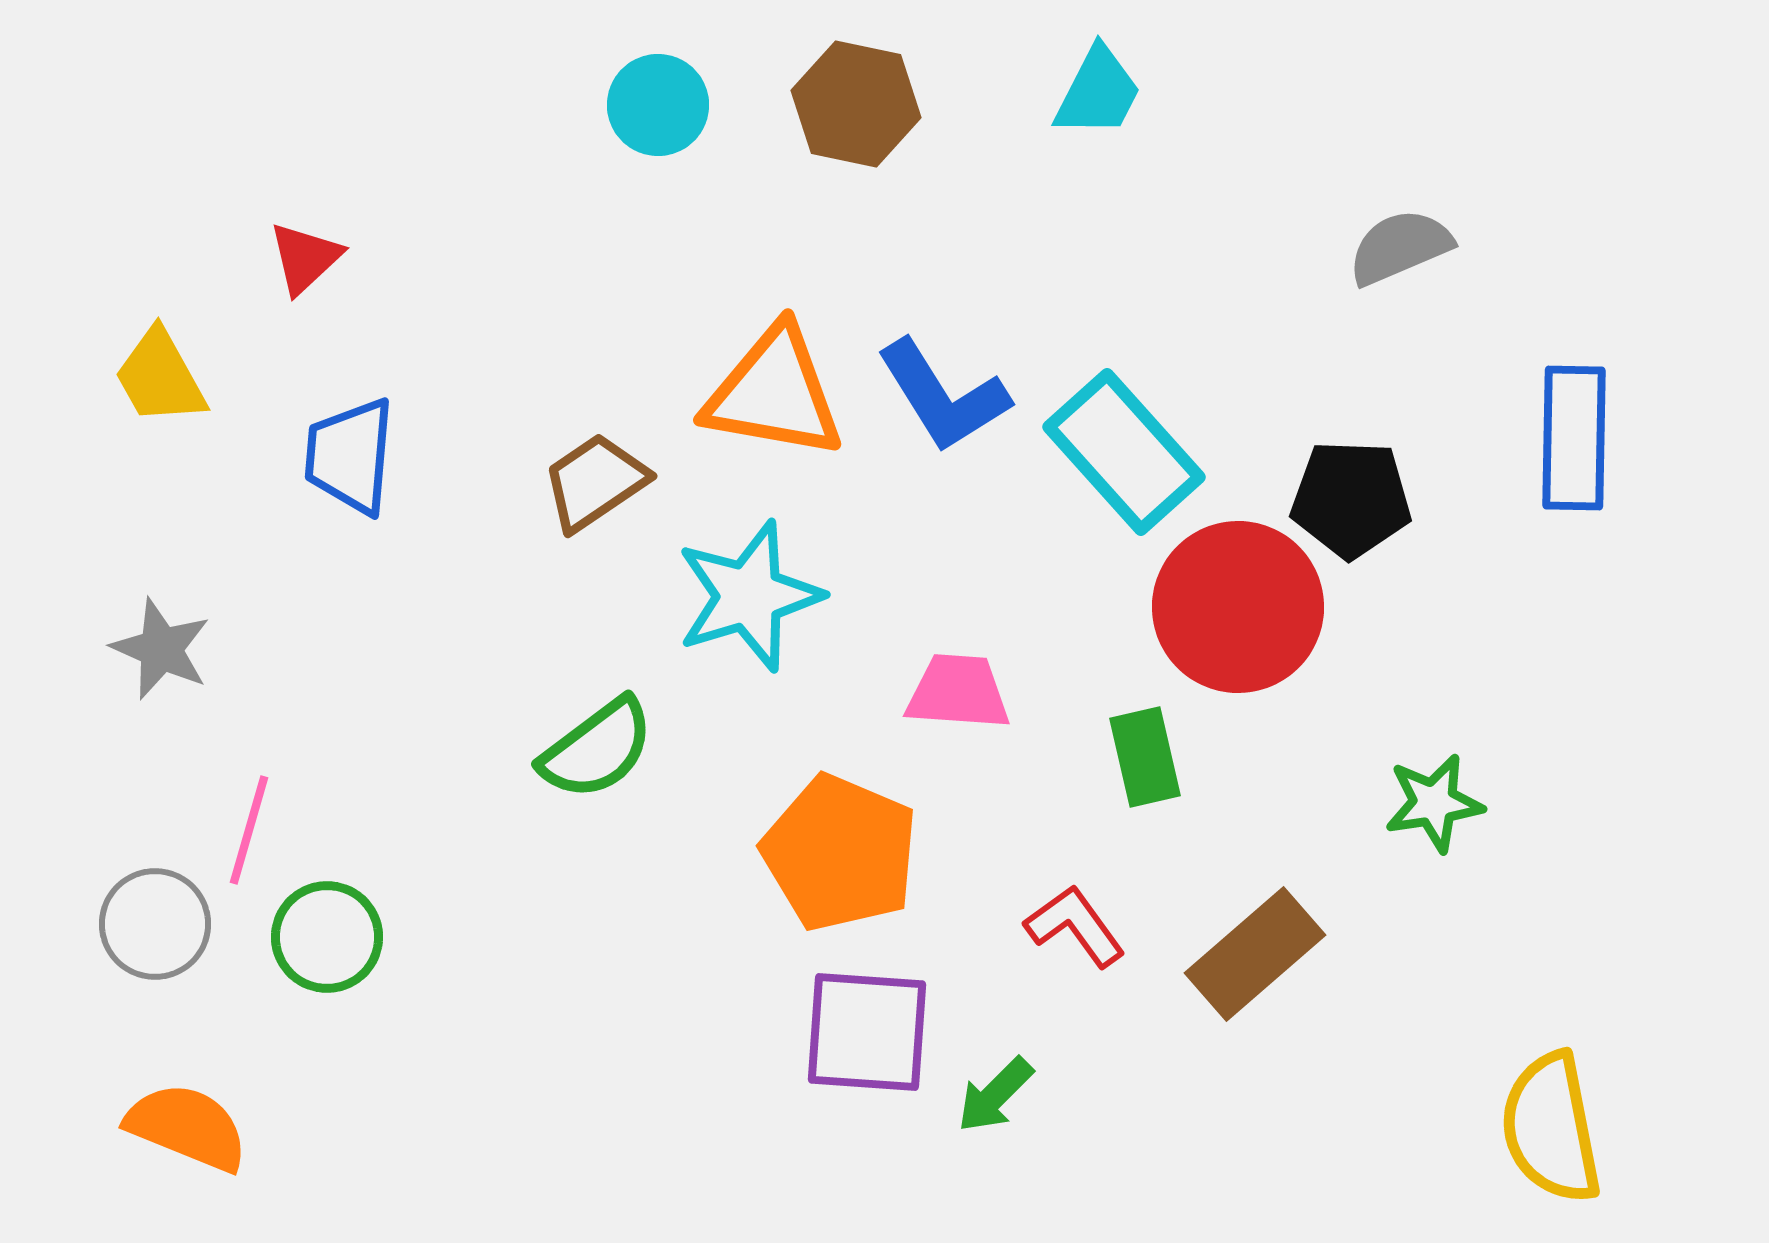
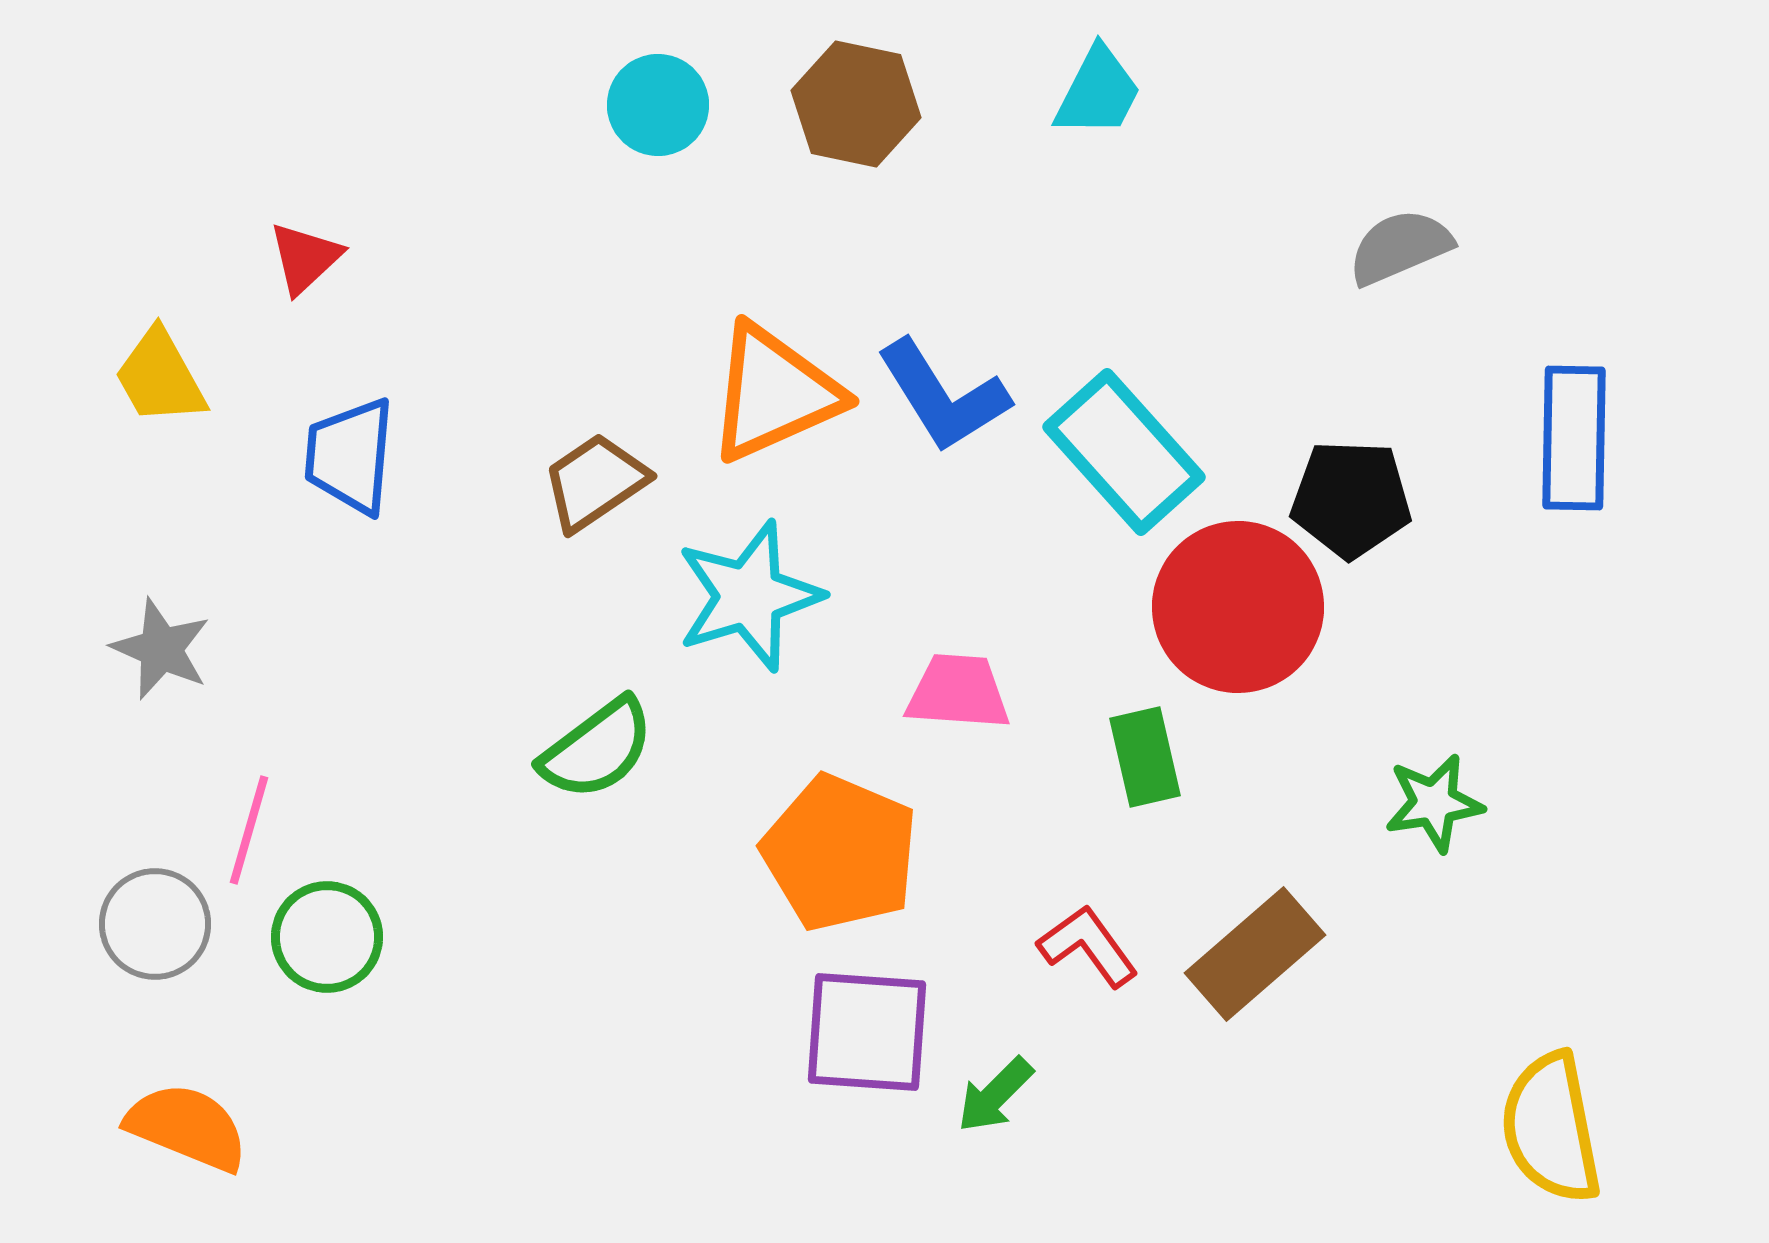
orange triangle: rotated 34 degrees counterclockwise
red L-shape: moved 13 px right, 20 px down
